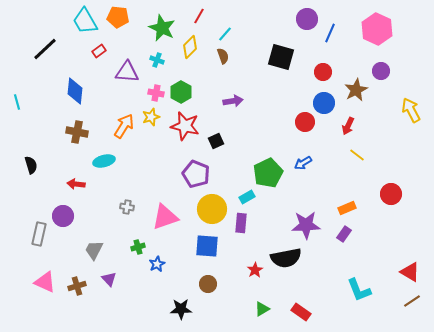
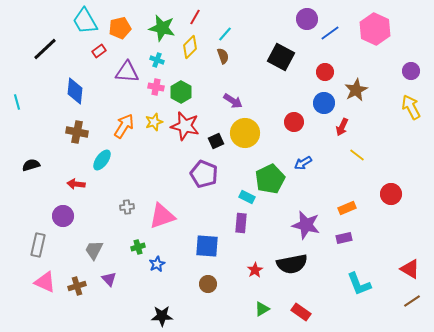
red line at (199, 16): moved 4 px left, 1 px down
orange pentagon at (118, 17): moved 2 px right, 11 px down; rotated 20 degrees counterclockwise
green star at (162, 28): rotated 12 degrees counterclockwise
pink hexagon at (377, 29): moved 2 px left
blue line at (330, 33): rotated 30 degrees clockwise
black square at (281, 57): rotated 12 degrees clockwise
purple circle at (381, 71): moved 30 px right
red circle at (323, 72): moved 2 px right
pink cross at (156, 93): moved 6 px up
purple arrow at (233, 101): rotated 42 degrees clockwise
yellow arrow at (411, 110): moved 3 px up
yellow star at (151, 117): moved 3 px right, 5 px down
red circle at (305, 122): moved 11 px left
red arrow at (348, 126): moved 6 px left, 1 px down
cyan ellipse at (104, 161): moved 2 px left, 1 px up; rotated 40 degrees counterclockwise
black semicircle at (31, 165): rotated 90 degrees counterclockwise
green pentagon at (268, 173): moved 2 px right, 6 px down
purple pentagon at (196, 174): moved 8 px right
cyan rectangle at (247, 197): rotated 56 degrees clockwise
gray cross at (127, 207): rotated 16 degrees counterclockwise
yellow circle at (212, 209): moved 33 px right, 76 px up
pink triangle at (165, 217): moved 3 px left, 1 px up
purple star at (306, 225): rotated 16 degrees clockwise
gray rectangle at (39, 234): moved 1 px left, 11 px down
purple rectangle at (344, 234): moved 4 px down; rotated 42 degrees clockwise
black semicircle at (286, 258): moved 6 px right, 6 px down
red triangle at (410, 272): moved 3 px up
cyan L-shape at (359, 290): moved 6 px up
black star at (181, 309): moved 19 px left, 7 px down
